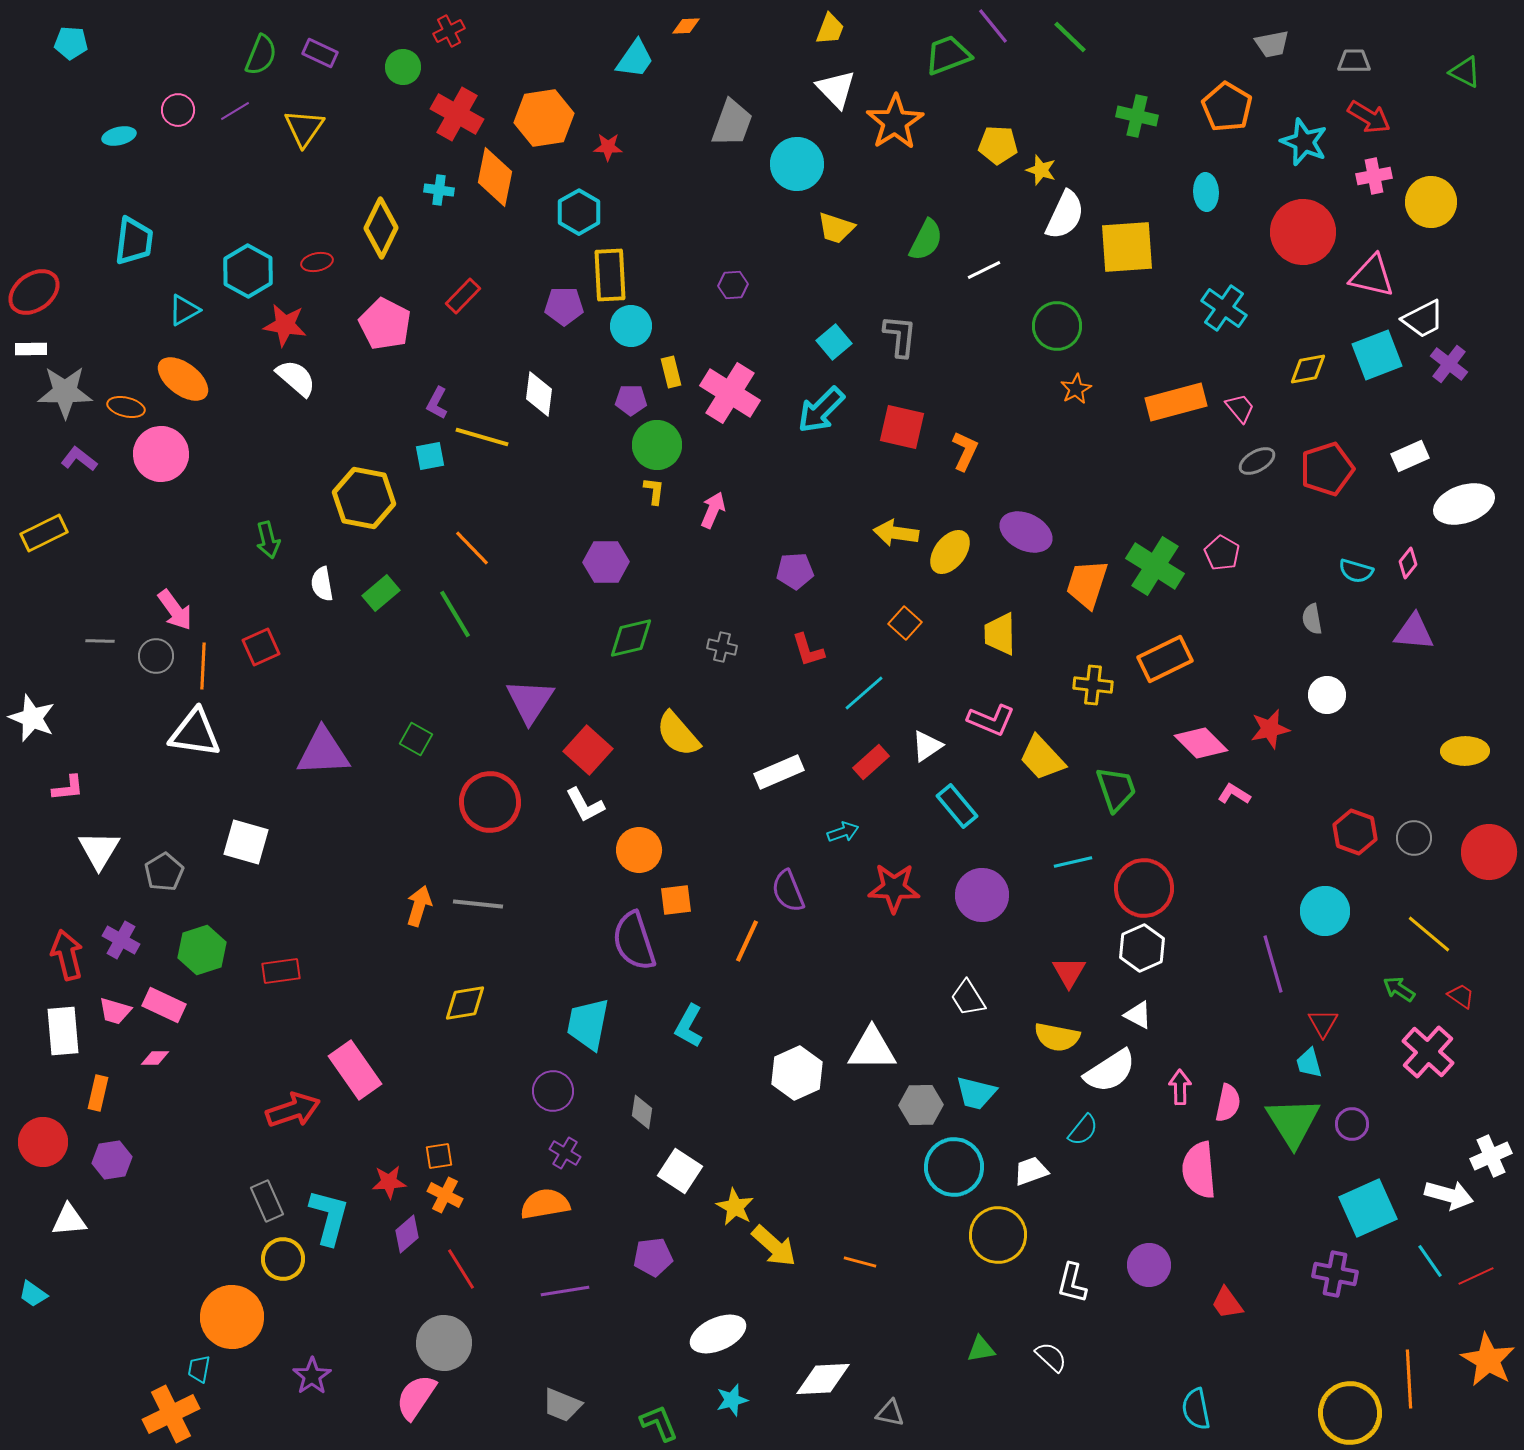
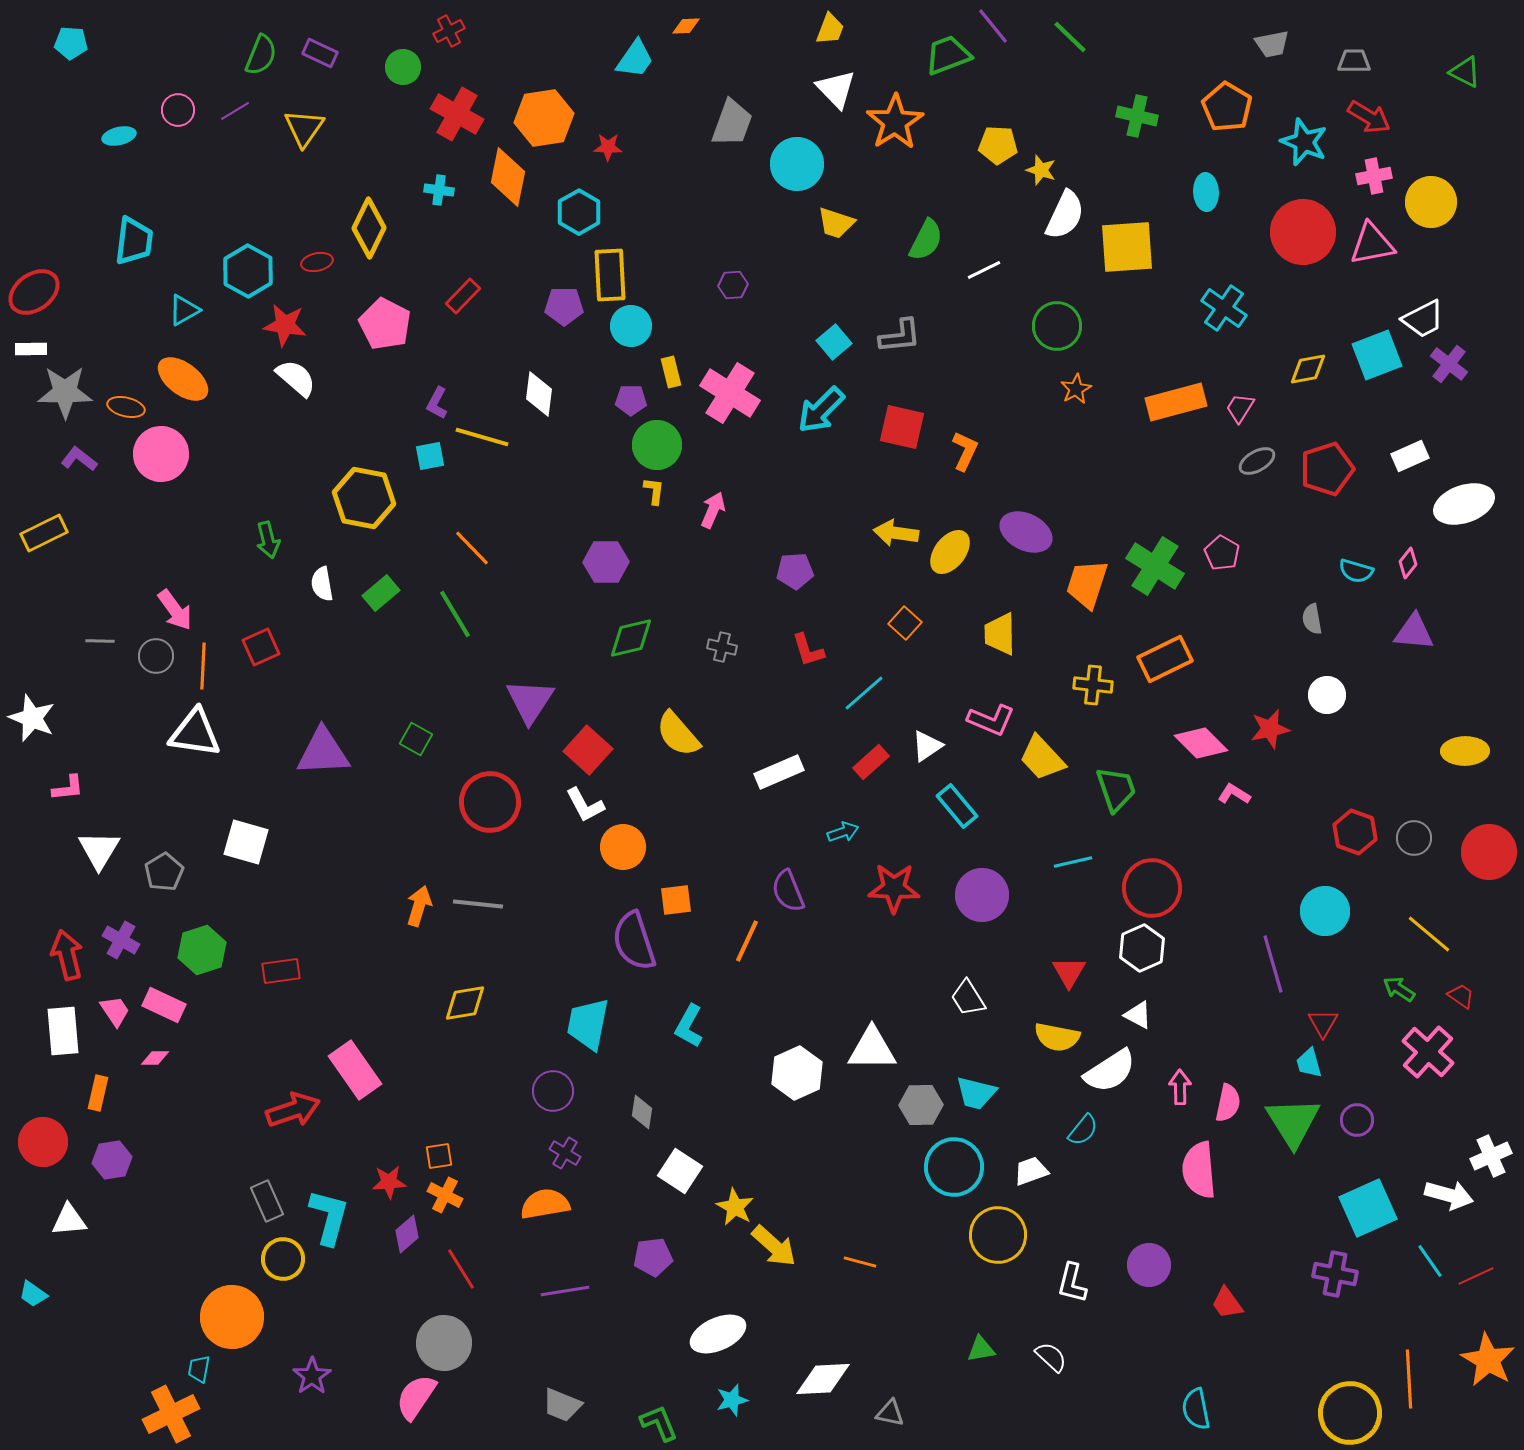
orange diamond at (495, 177): moved 13 px right
yellow diamond at (381, 228): moved 12 px left
yellow trapezoid at (836, 228): moved 5 px up
pink triangle at (1372, 276): moved 32 px up; rotated 24 degrees counterclockwise
gray L-shape at (900, 336): rotated 78 degrees clockwise
pink trapezoid at (1240, 408): rotated 108 degrees counterclockwise
orange circle at (639, 850): moved 16 px left, 3 px up
red circle at (1144, 888): moved 8 px right
pink trapezoid at (115, 1011): rotated 140 degrees counterclockwise
purple circle at (1352, 1124): moved 5 px right, 4 px up
